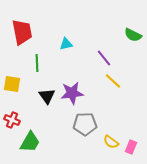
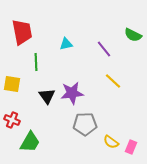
purple line: moved 9 px up
green line: moved 1 px left, 1 px up
